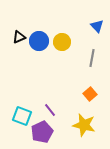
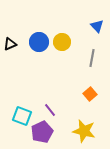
black triangle: moved 9 px left, 7 px down
blue circle: moved 1 px down
yellow star: moved 6 px down
